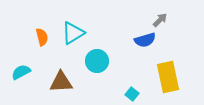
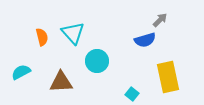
cyan triangle: rotated 40 degrees counterclockwise
